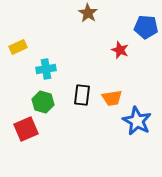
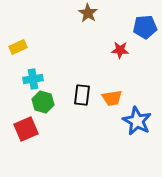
blue pentagon: moved 1 px left; rotated 10 degrees counterclockwise
red star: rotated 18 degrees counterclockwise
cyan cross: moved 13 px left, 10 px down
